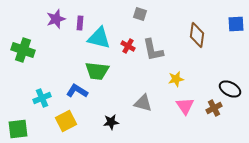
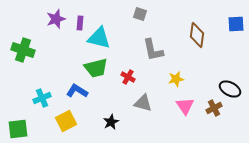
red cross: moved 31 px down
green trapezoid: moved 1 px left, 3 px up; rotated 20 degrees counterclockwise
black star: rotated 21 degrees counterclockwise
